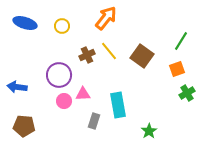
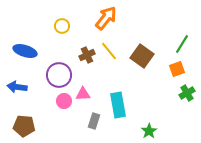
blue ellipse: moved 28 px down
green line: moved 1 px right, 3 px down
